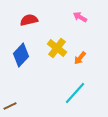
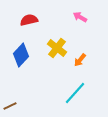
orange arrow: moved 2 px down
